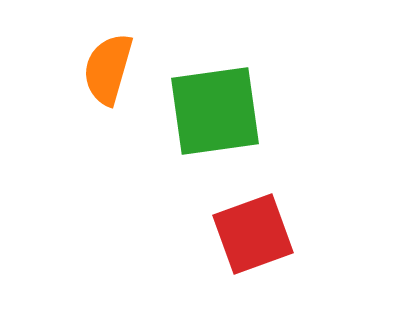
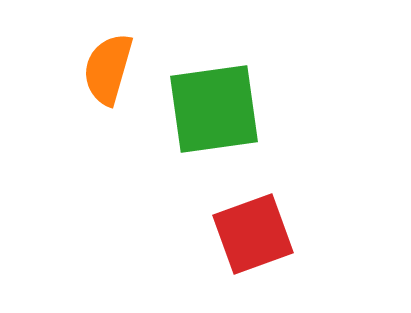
green square: moved 1 px left, 2 px up
